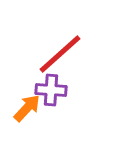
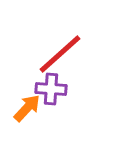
purple cross: moved 1 px up
